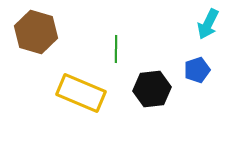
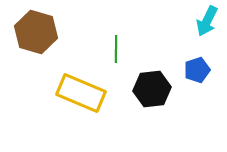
cyan arrow: moved 1 px left, 3 px up
